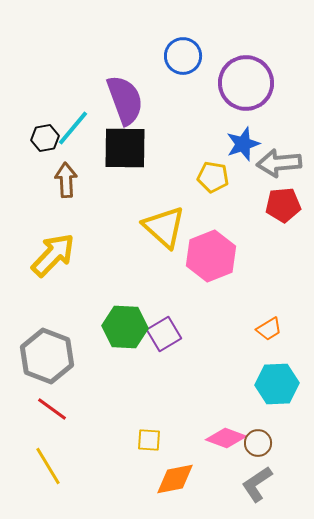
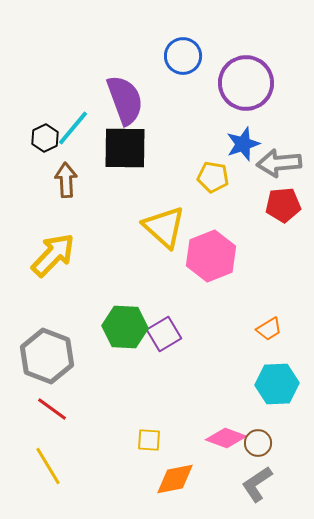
black hexagon: rotated 16 degrees counterclockwise
